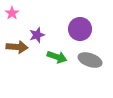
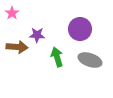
purple star: rotated 21 degrees clockwise
green arrow: rotated 126 degrees counterclockwise
